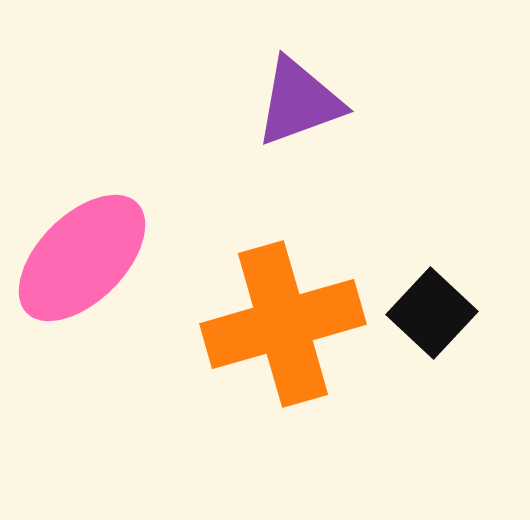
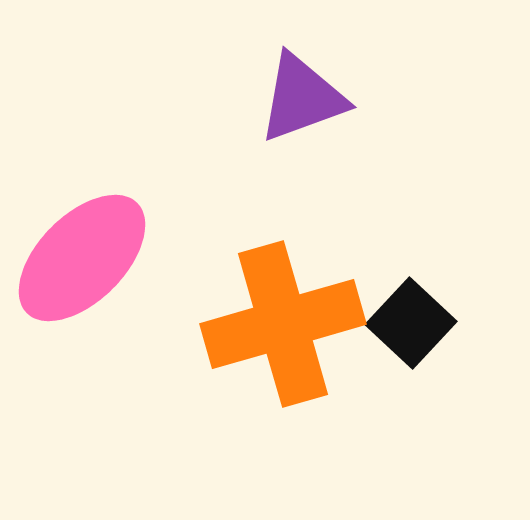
purple triangle: moved 3 px right, 4 px up
black square: moved 21 px left, 10 px down
